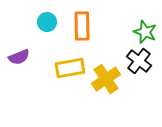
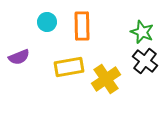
green star: moved 3 px left
black cross: moved 6 px right
yellow rectangle: moved 1 px left, 1 px up
